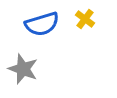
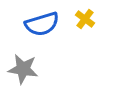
gray star: rotated 12 degrees counterclockwise
